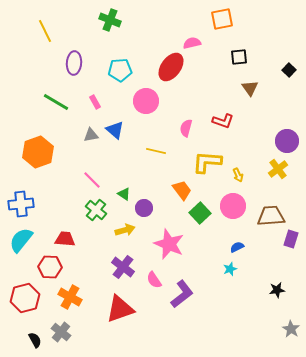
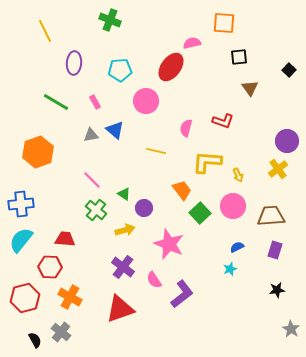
orange square at (222, 19): moved 2 px right, 4 px down; rotated 15 degrees clockwise
purple rectangle at (291, 239): moved 16 px left, 11 px down
